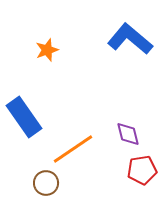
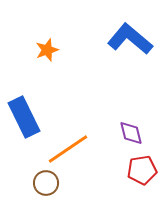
blue rectangle: rotated 9 degrees clockwise
purple diamond: moved 3 px right, 1 px up
orange line: moved 5 px left
